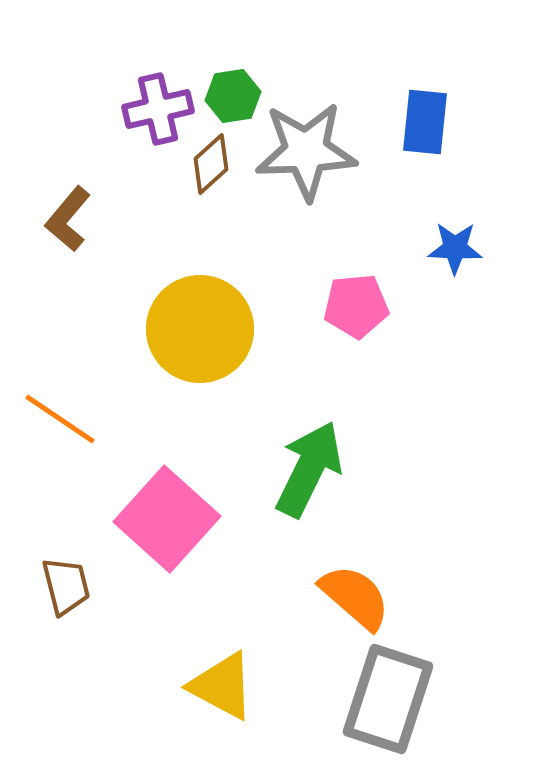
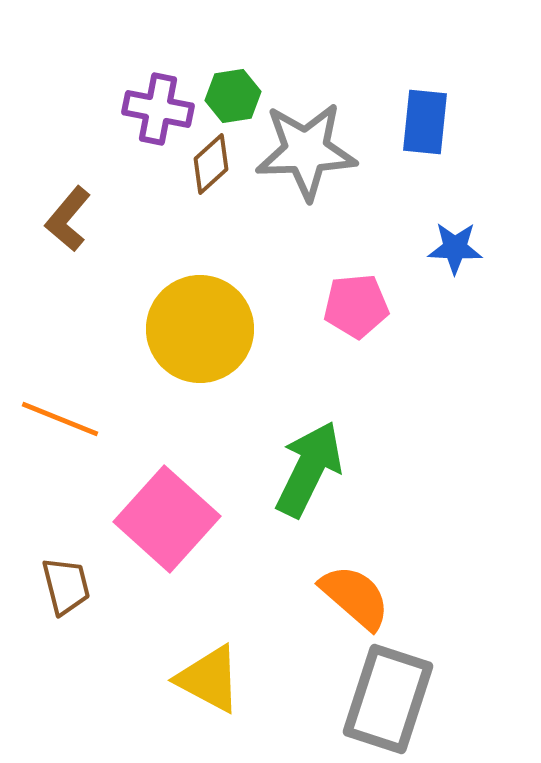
purple cross: rotated 24 degrees clockwise
orange line: rotated 12 degrees counterclockwise
yellow triangle: moved 13 px left, 7 px up
